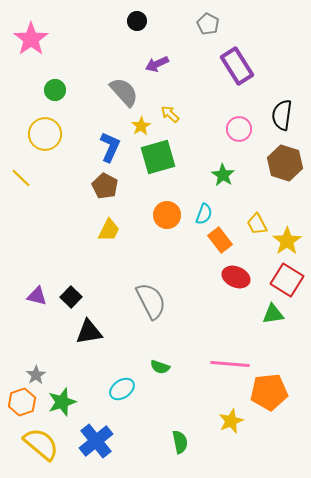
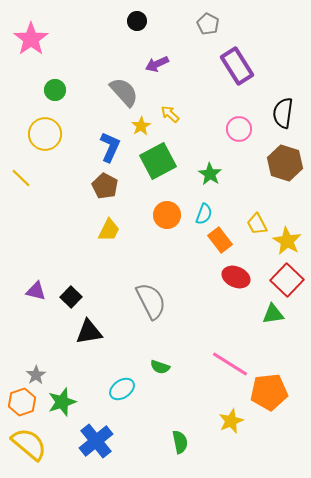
black semicircle at (282, 115): moved 1 px right, 2 px up
green square at (158, 157): moved 4 px down; rotated 12 degrees counterclockwise
green star at (223, 175): moved 13 px left, 1 px up
yellow star at (287, 241): rotated 8 degrees counterclockwise
red square at (287, 280): rotated 12 degrees clockwise
purple triangle at (37, 296): moved 1 px left, 5 px up
pink line at (230, 364): rotated 27 degrees clockwise
yellow semicircle at (41, 444): moved 12 px left
